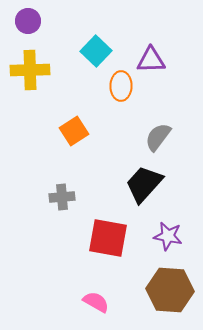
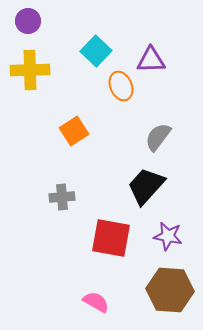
orange ellipse: rotated 24 degrees counterclockwise
black trapezoid: moved 2 px right, 2 px down
red square: moved 3 px right
